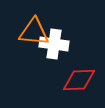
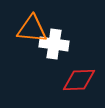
orange triangle: moved 2 px left, 3 px up
